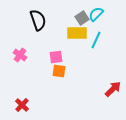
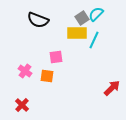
black semicircle: rotated 130 degrees clockwise
cyan line: moved 2 px left
pink cross: moved 5 px right, 16 px down
orange square: moved 12 px left, 5 px down
red arrow: moved 1 px left, 1 px up
